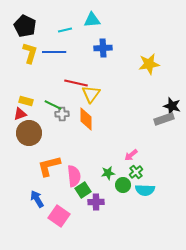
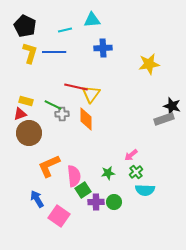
red line: moved 4 px down
orange L-shape: rotated 10 degrees counterclockwise
green circle: moved 9 px left, 17 px down
